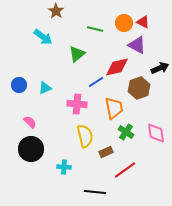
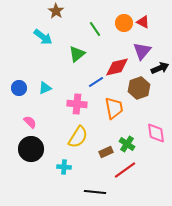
green line: rotated 42 degrees clockwise
purple triangle: moved 5 px right, 6 px down; rotated 42 degrees clockwise
blue circle: moved 3 px down
green cross: moved 1 px right, 12 px down
yellow semicircle: moved 7 px left, 1 px down; rotated 45 degrees clockwise
